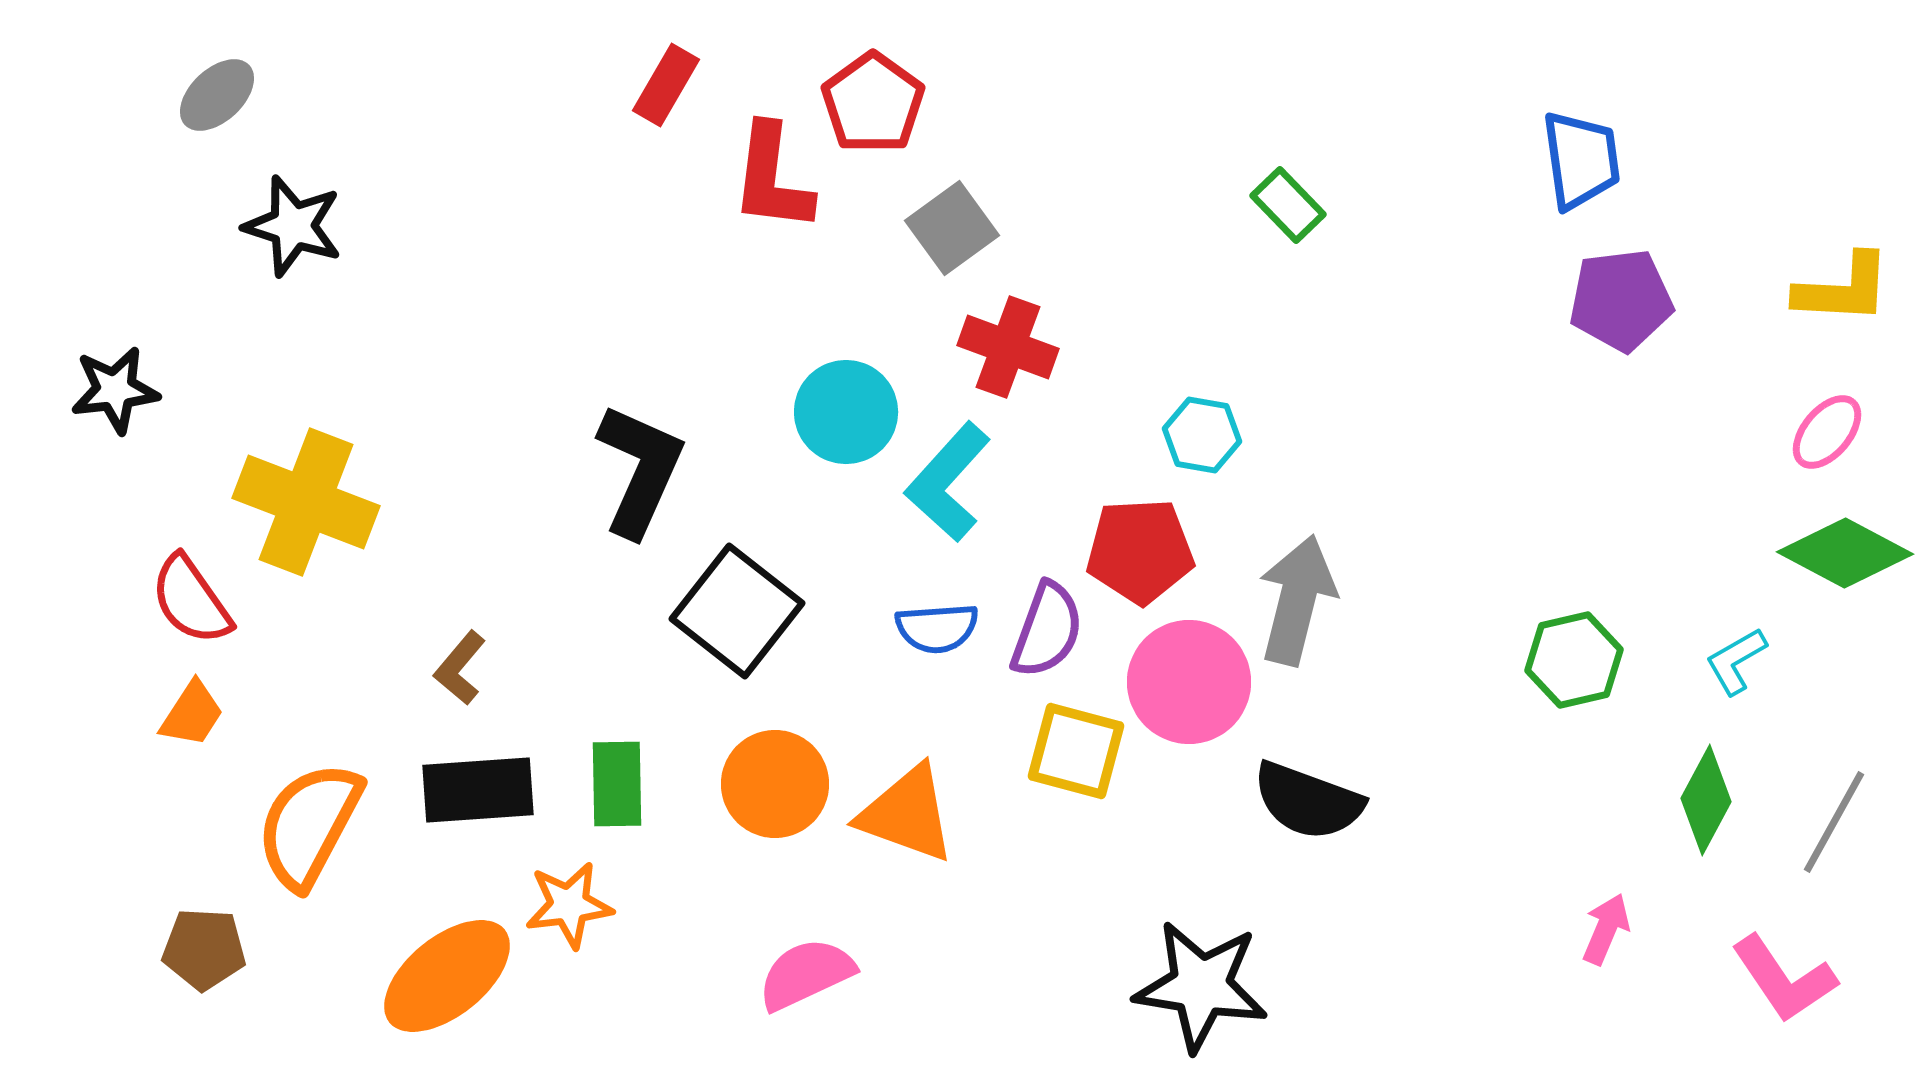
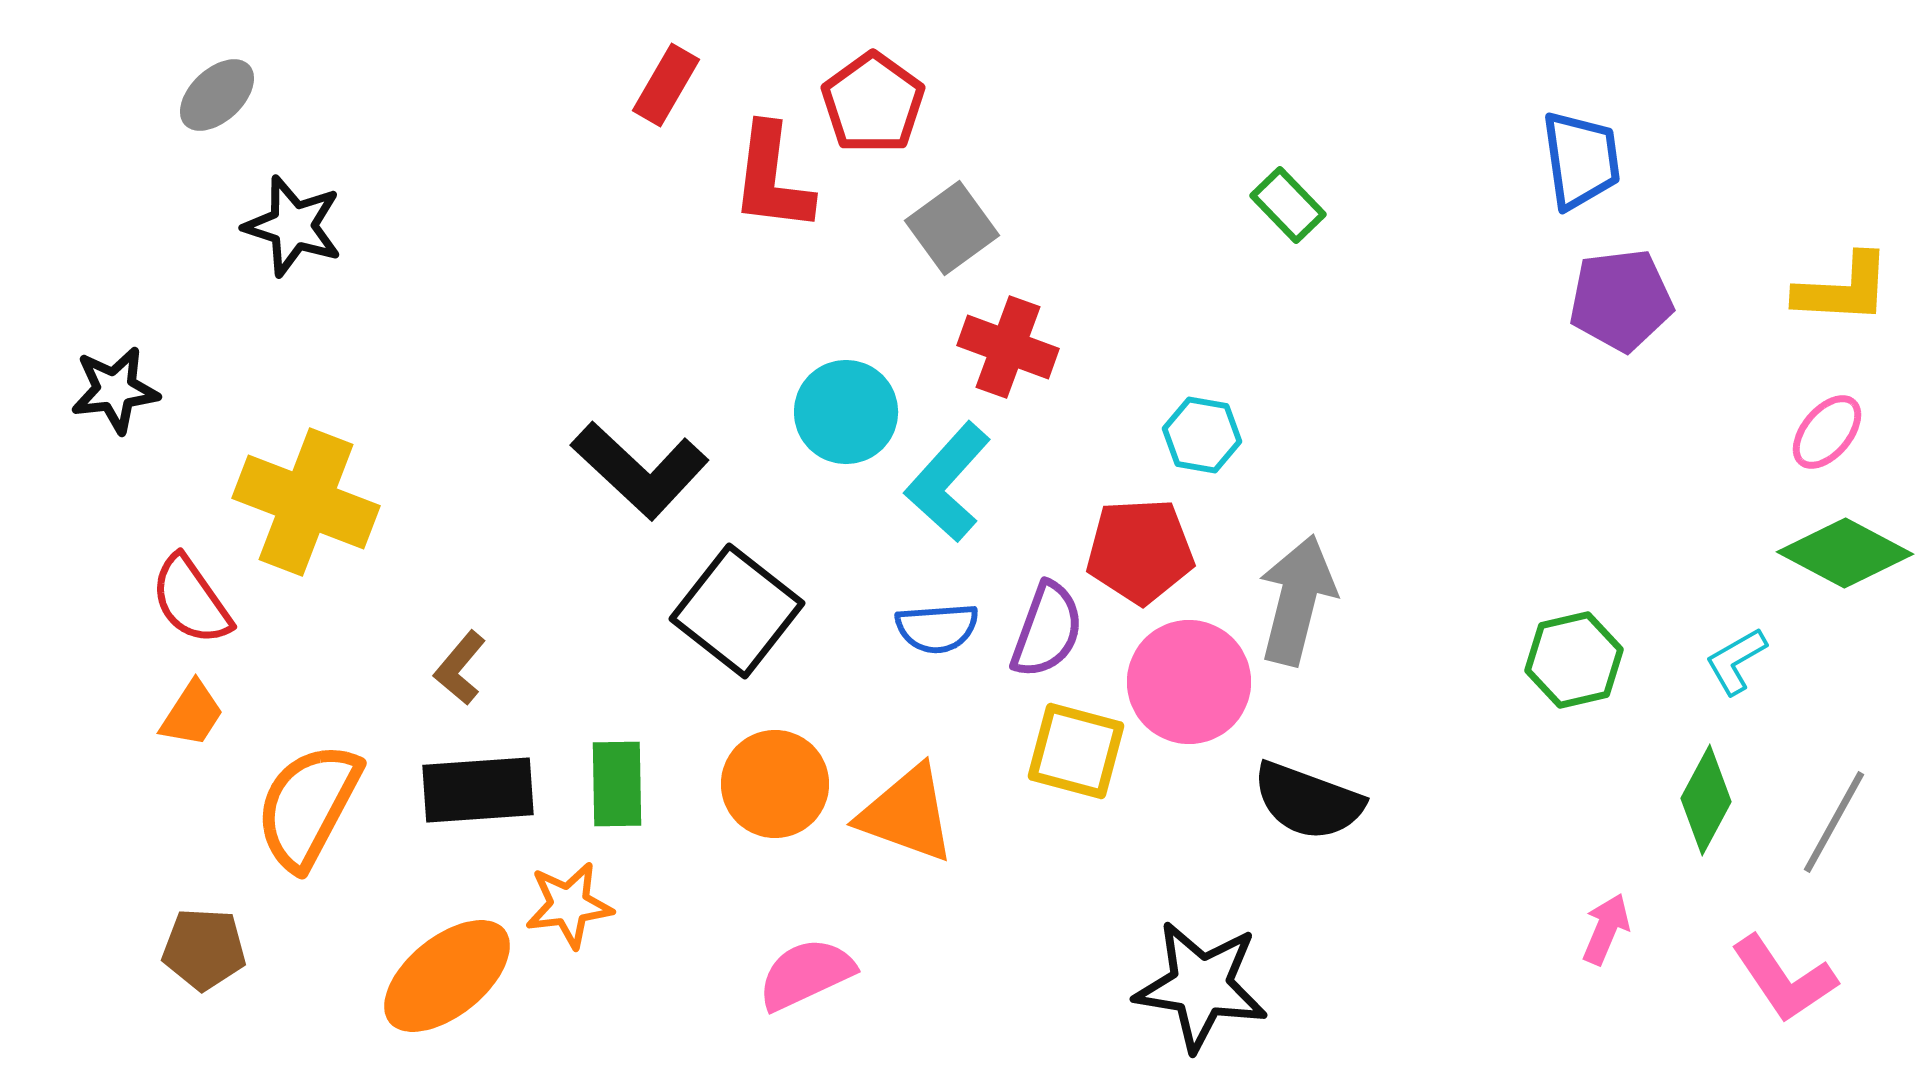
black L-shape at (640, 470): rotated 109 degrees clockwise
orange semicircle at (309, 825): moved 1 px left, 19 px up
